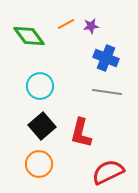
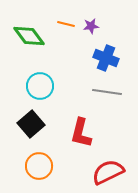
orange line: rotated 42 degrees clockwise
black square: moved 11 px left, 2 px up
orange circle: moved 2 px down
